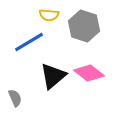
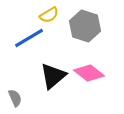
yellow semicircle: rotated 36 degrees counterclockwise
gray hexagon: moved 1 px right
blue line: moved 4 px up
